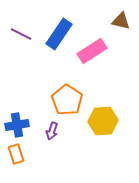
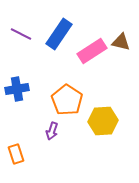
brown triangle: moved 21 px down
blue cross: moved 36 px up
